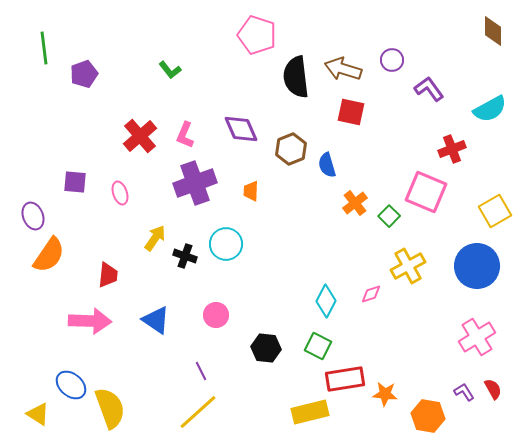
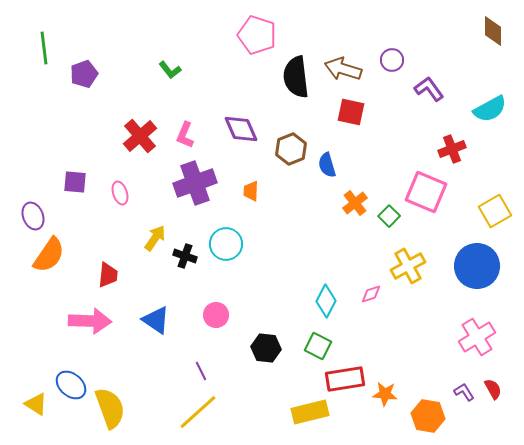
yellow triangle at (38, 414): moved 2 px left, 10 px up
